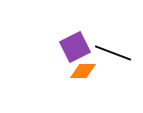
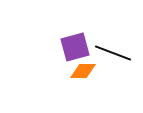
purple square: rotated 12 degrees clockwise
